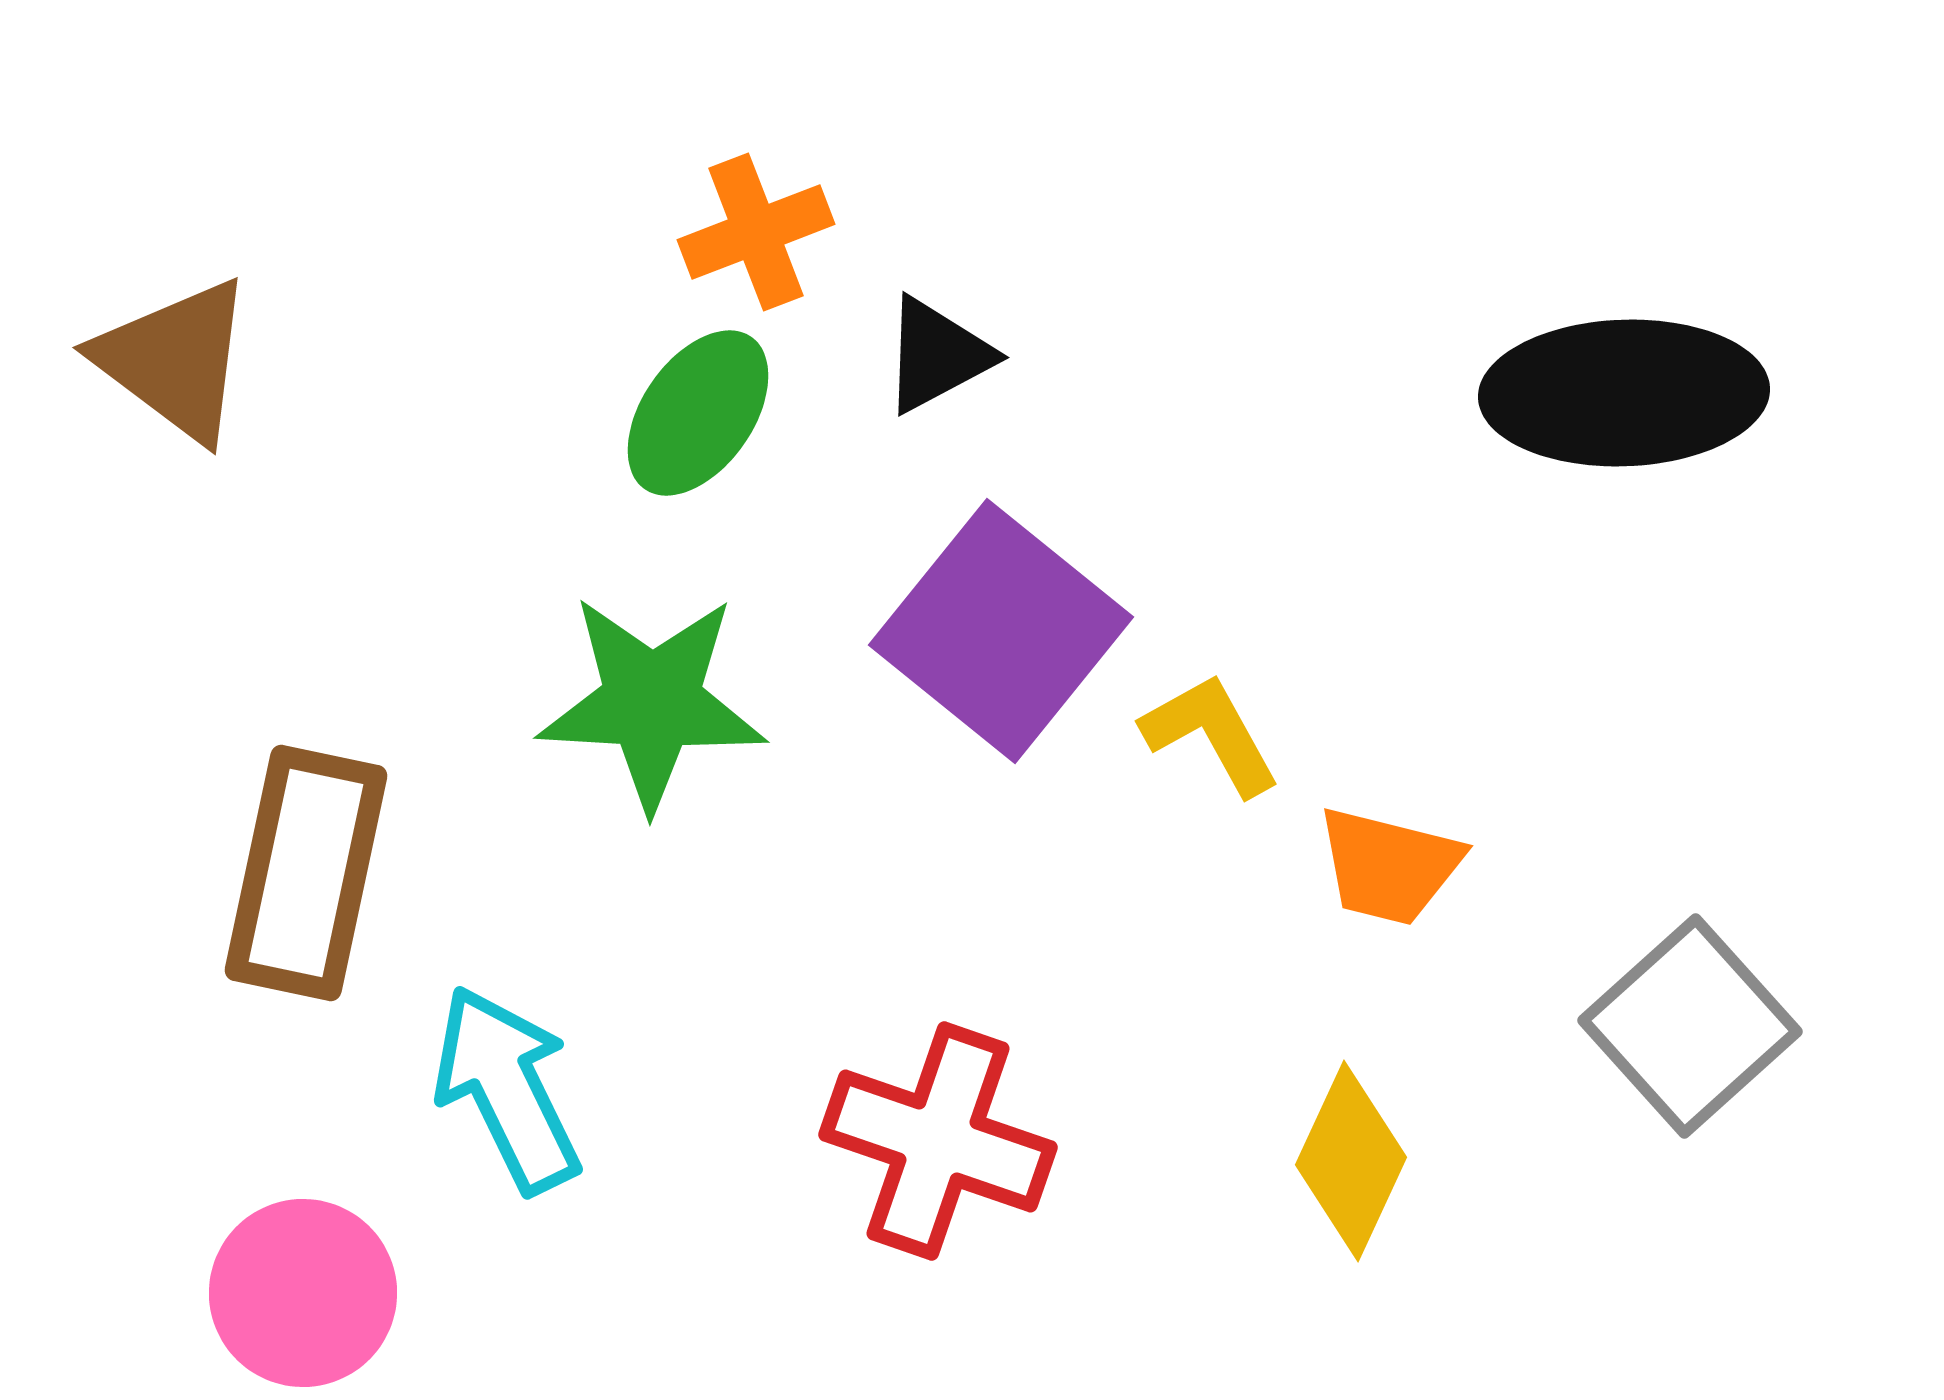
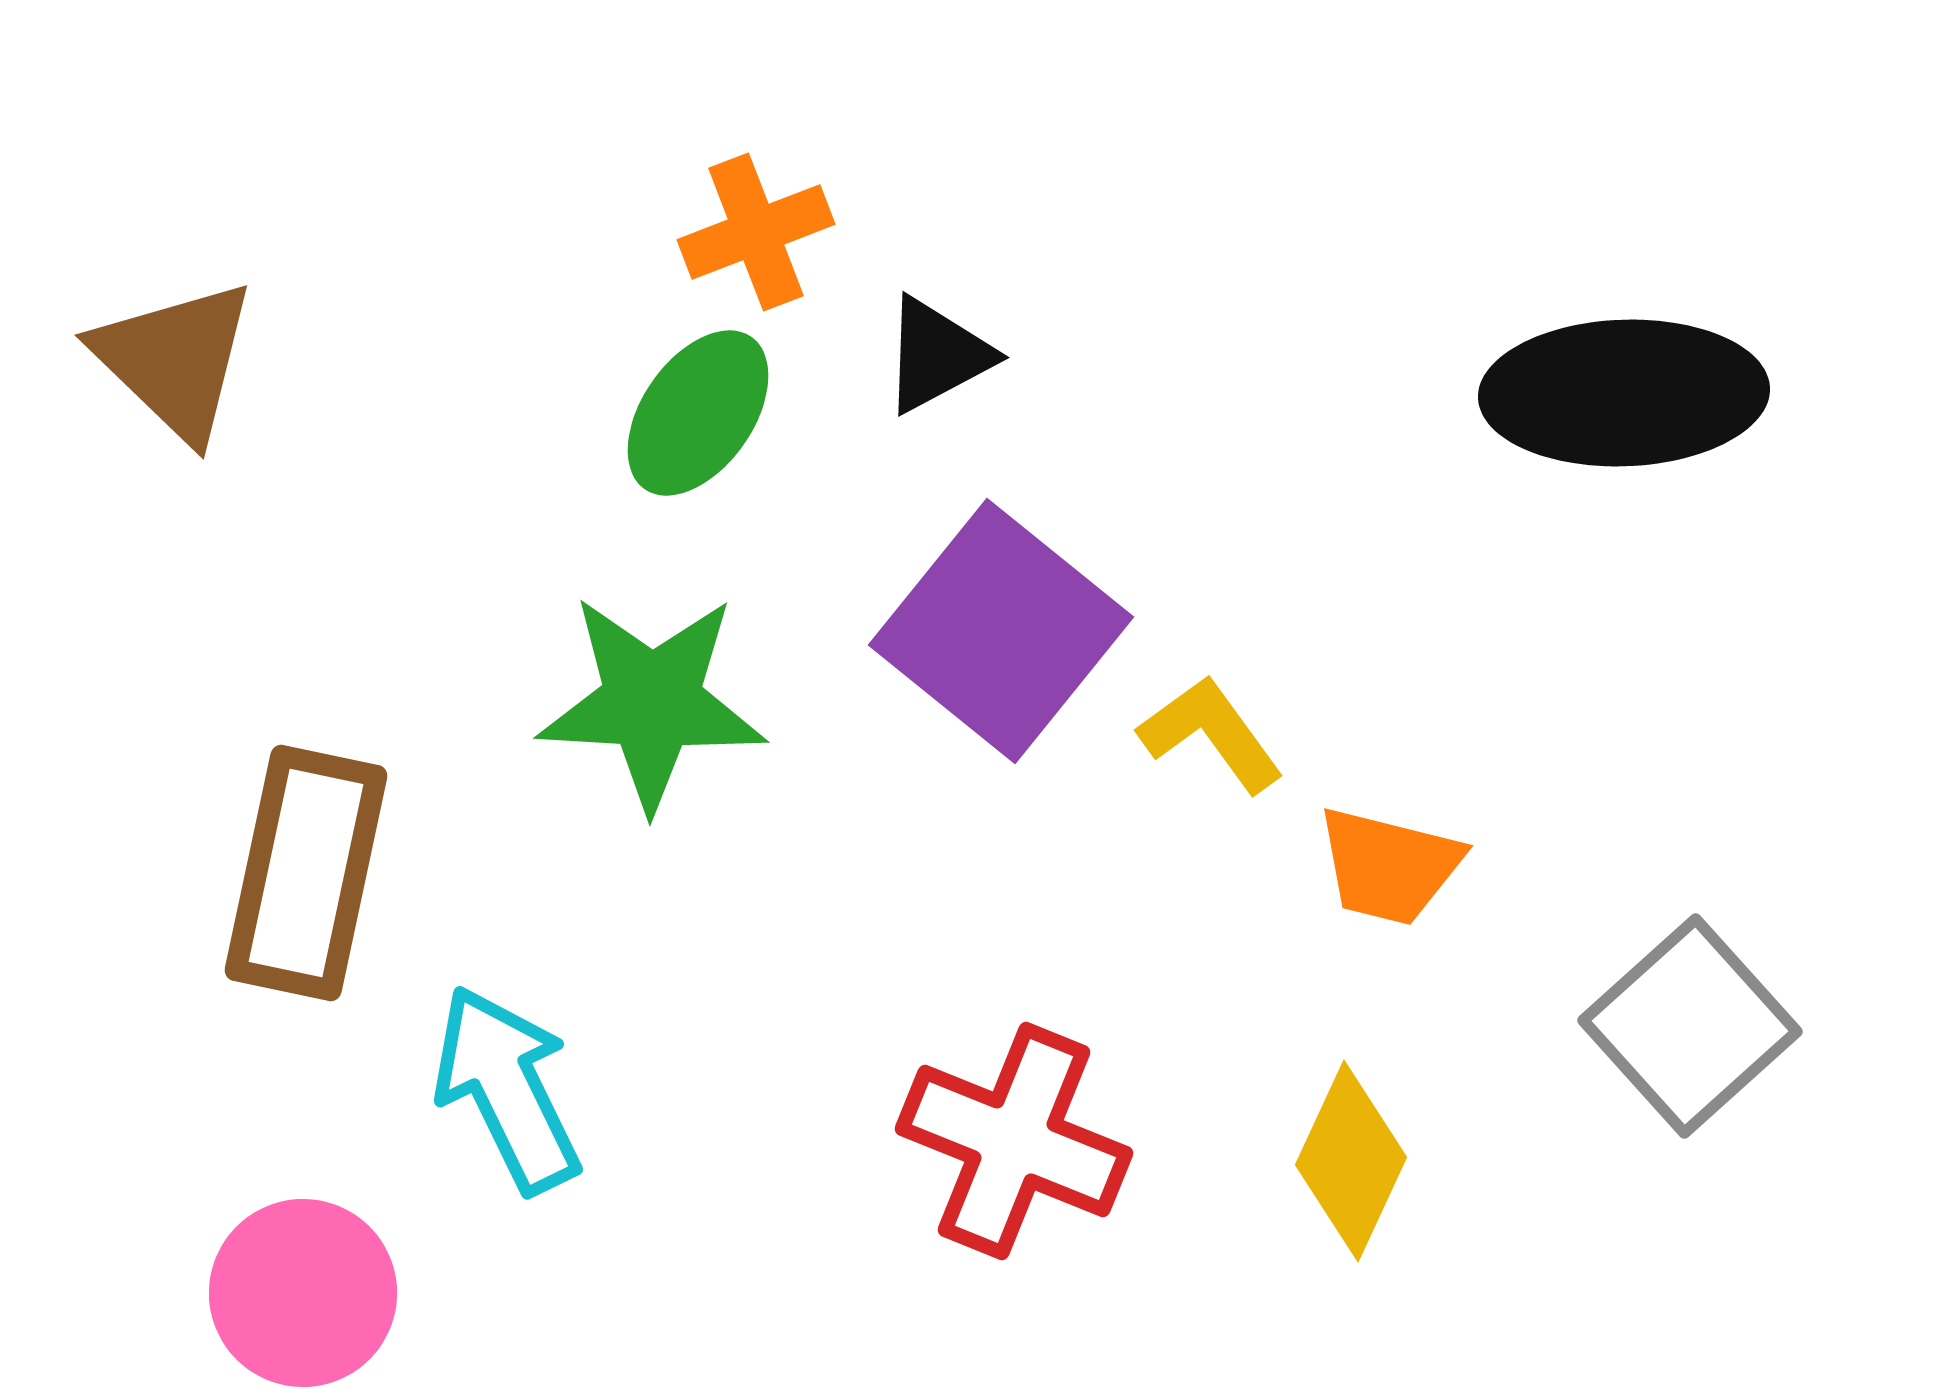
brown triangle: rotated 7 degrees clockwise
yellow L-shape: rotated 7 degrees counterclockwise
red cross: moved 76 px right; rotated 3 degrees clockwise
